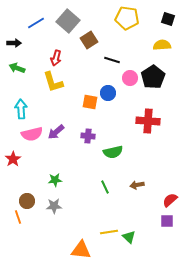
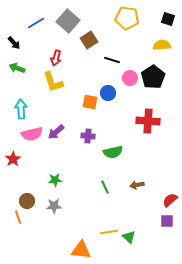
black arrow: rotated 48 degrees clockwise
